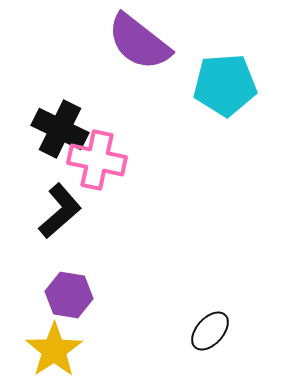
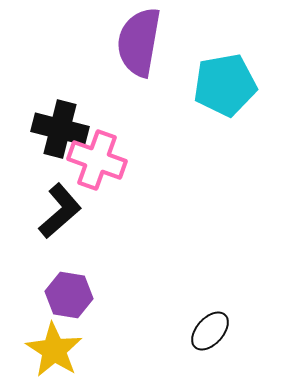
purple semicircle: rotated 62 degrees clockwise
cyan pentagon: rotated 6 degrees counterclockwise
black cross: rotated 12 degrees counterclockwise
pink cross: rotated 8 degrees clockwise
yellow star: rotated 6 degrees counterclockwise
